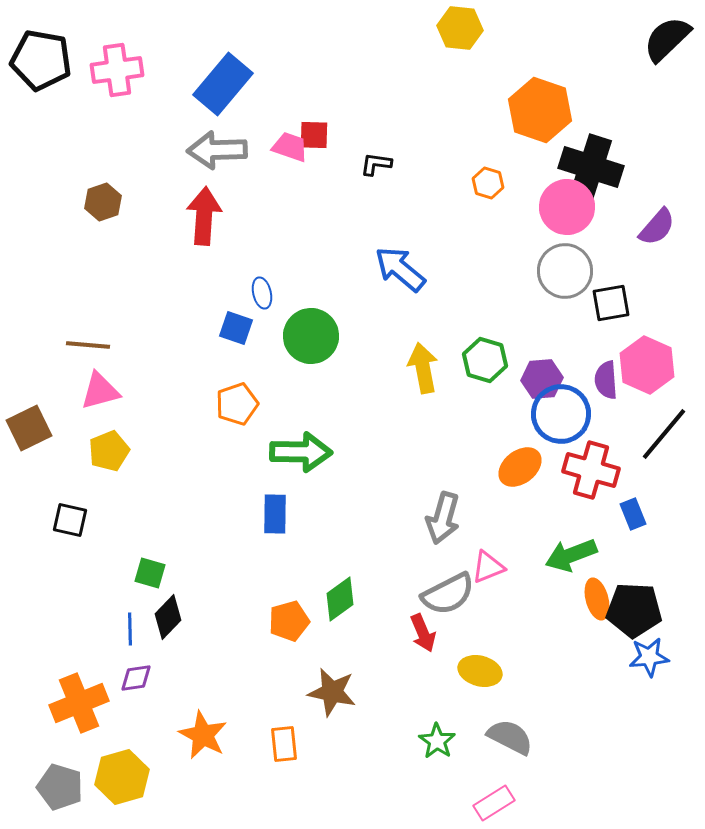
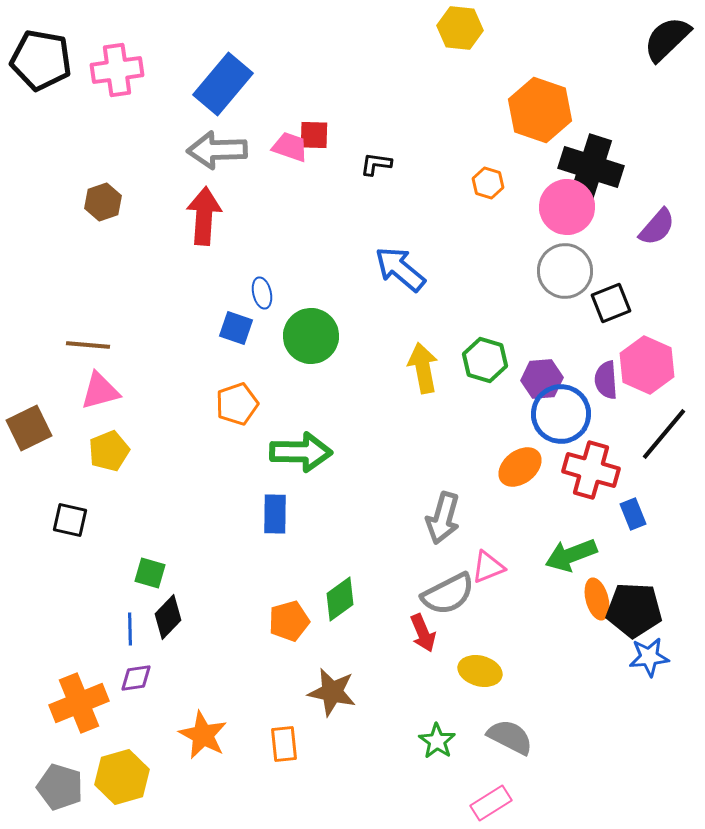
black square at (611, 303): rotated 12 degrees counterclockwise
pink rectangle at (494, 803): moved 3 px left
